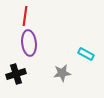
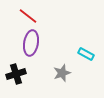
red line: moved 3 px right; rotated 60 degrees counterclockwise
purple ellipse: moved 2 px right; rotated 15 degrees clockwise
gray star: rotated 12 degrees counterclockwise
